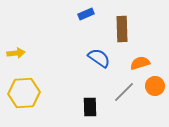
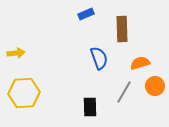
blue semicircle: rotated 35 degrees clockwise
gray line: rotated 15 degrees counterclockwise
